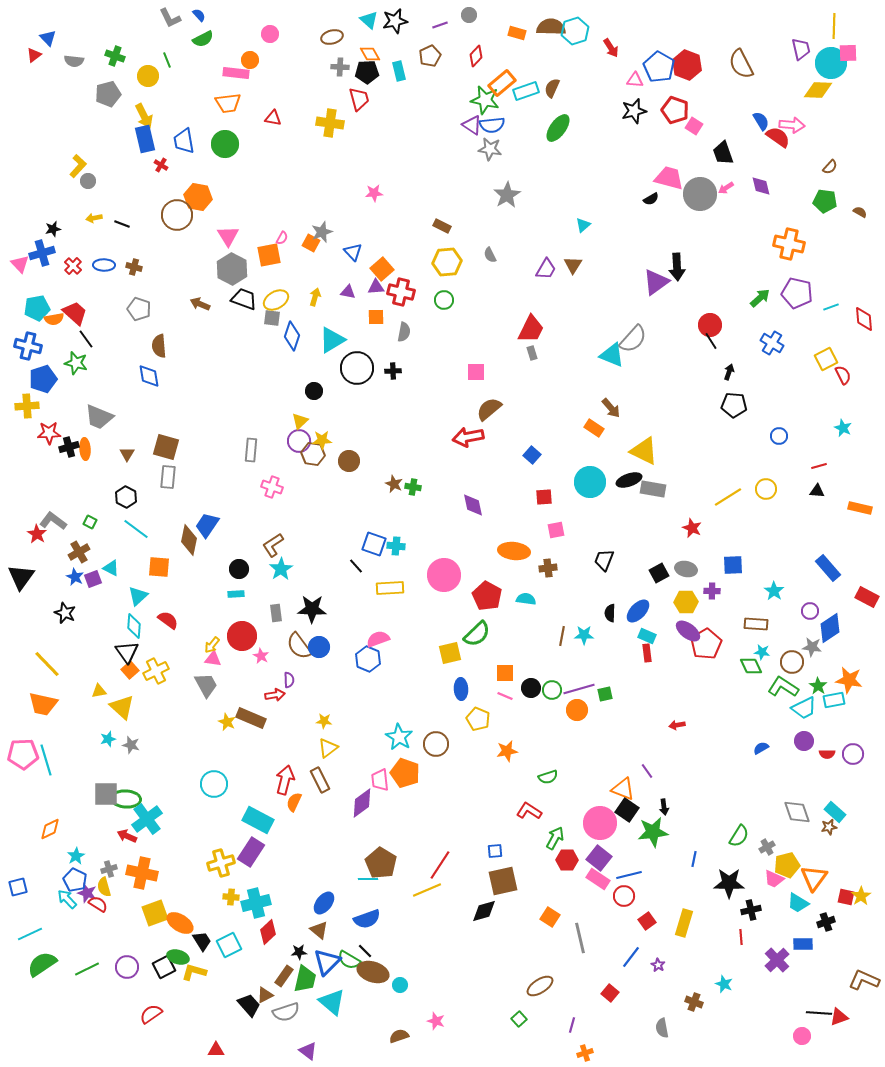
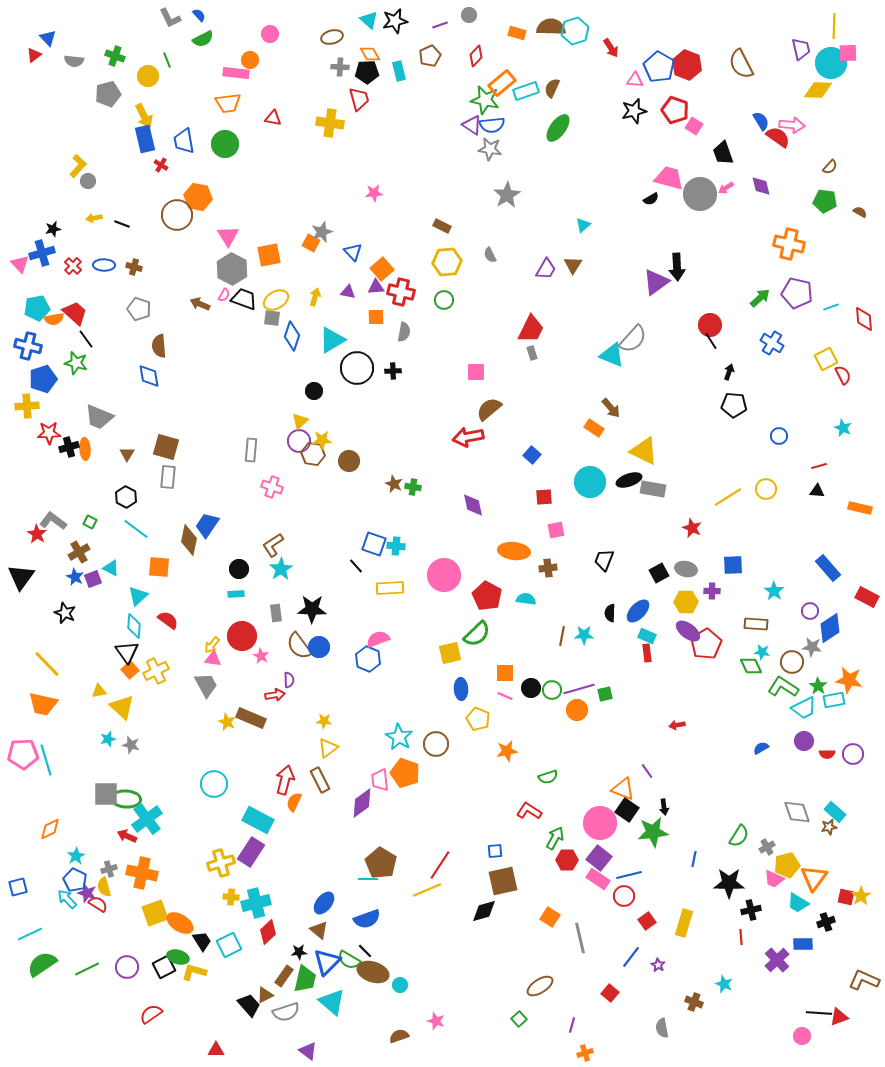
pink semicircle at (282, 238): moved 58 px left, 57 px down
